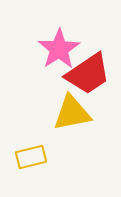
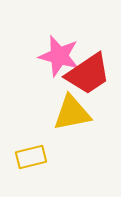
pink star: moved 7 px down; rotated 24 degrees counterclockwise
